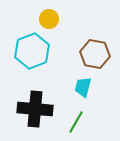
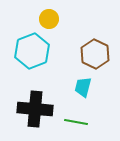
brown hexagon: rotated 16 degrees clockwise
green line: rotated 70 degrees clockwise
